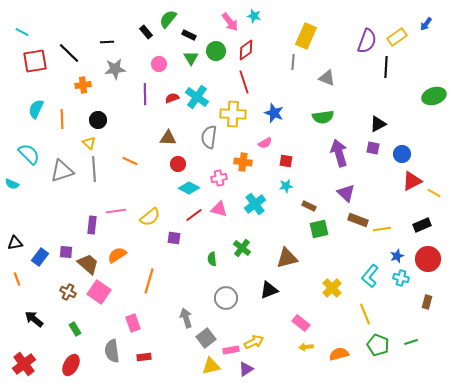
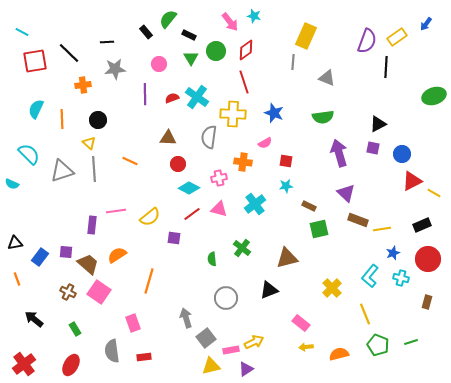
red line at (194, 215): moved 2 px left, 1 px up
blue star at (397, 256): moved 4 px left, 3 px up
